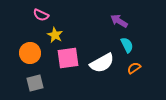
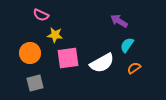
yellow star: rotated 21 degrees counterclockwise
cyan semicircle: rotated 119 degrees counterclockwise
